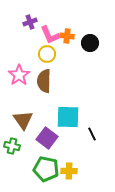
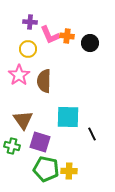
purple cross: rotated 24 degrees clockwise
yellow circle: moved 19 px left, 5 px up
purple square: moved 7 px left, 4 px down; rotated 20 degrees counterclockwise
